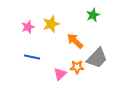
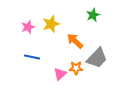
orange star: moved 1 px left, 1 px down
